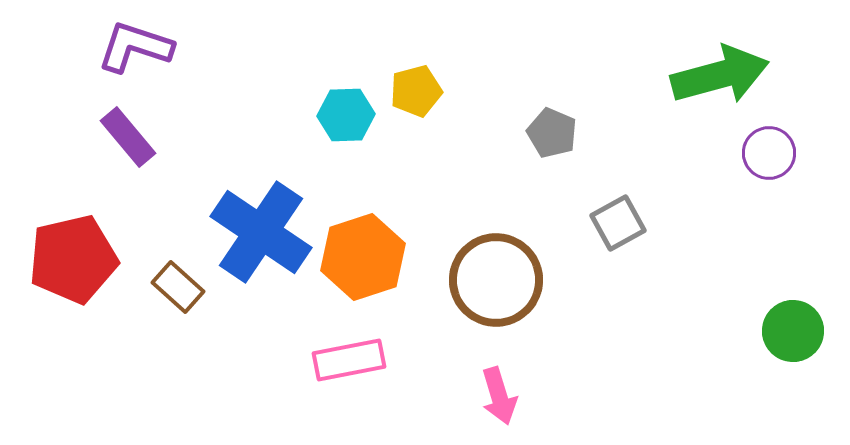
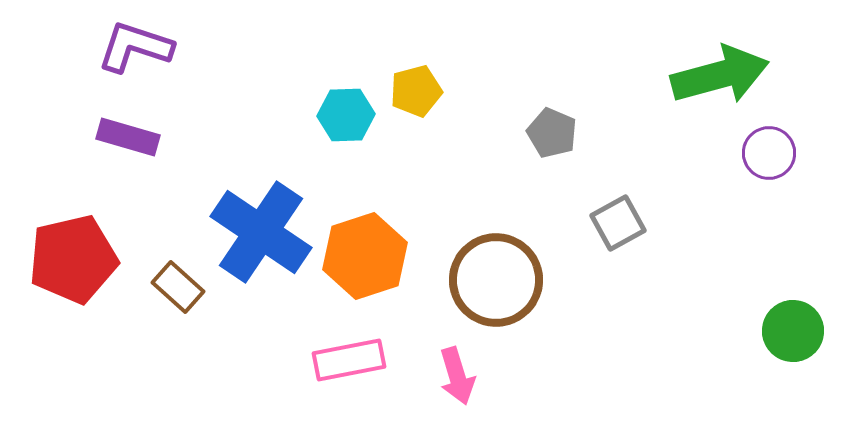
purple rectangle: rotated 34 degrees counterclockwise
orange hexagon: moved 2 px right, 1 px up
pink arrow: moved 42 px left, 20 px up
